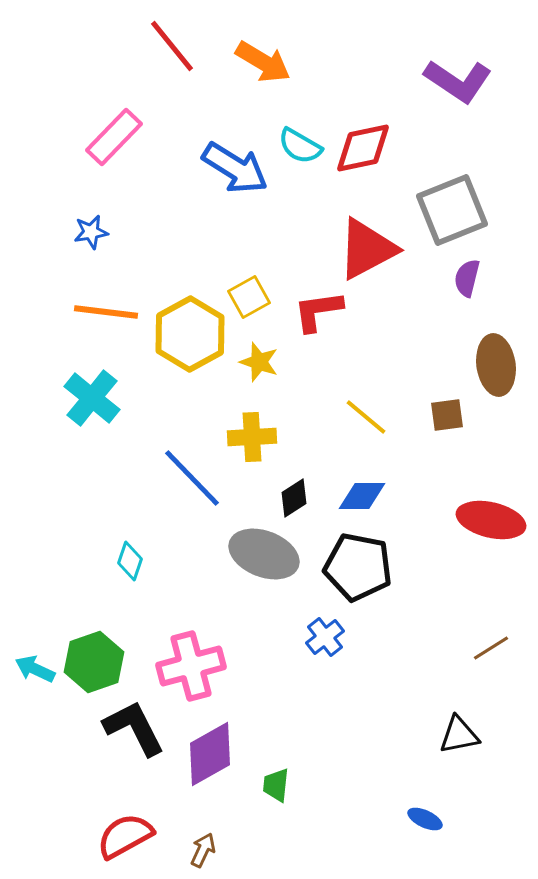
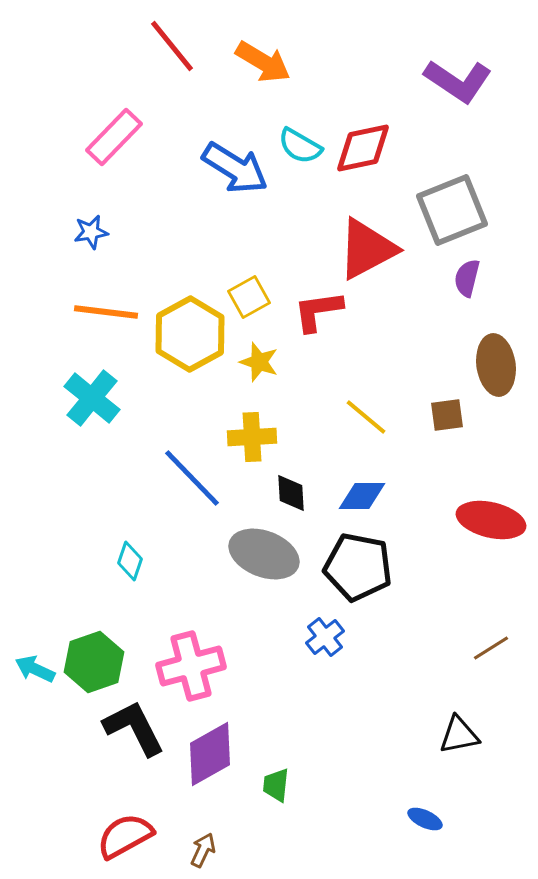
black diamond: moved 3 px left, 5 px up; rotated 60 degrees counterclockwise
